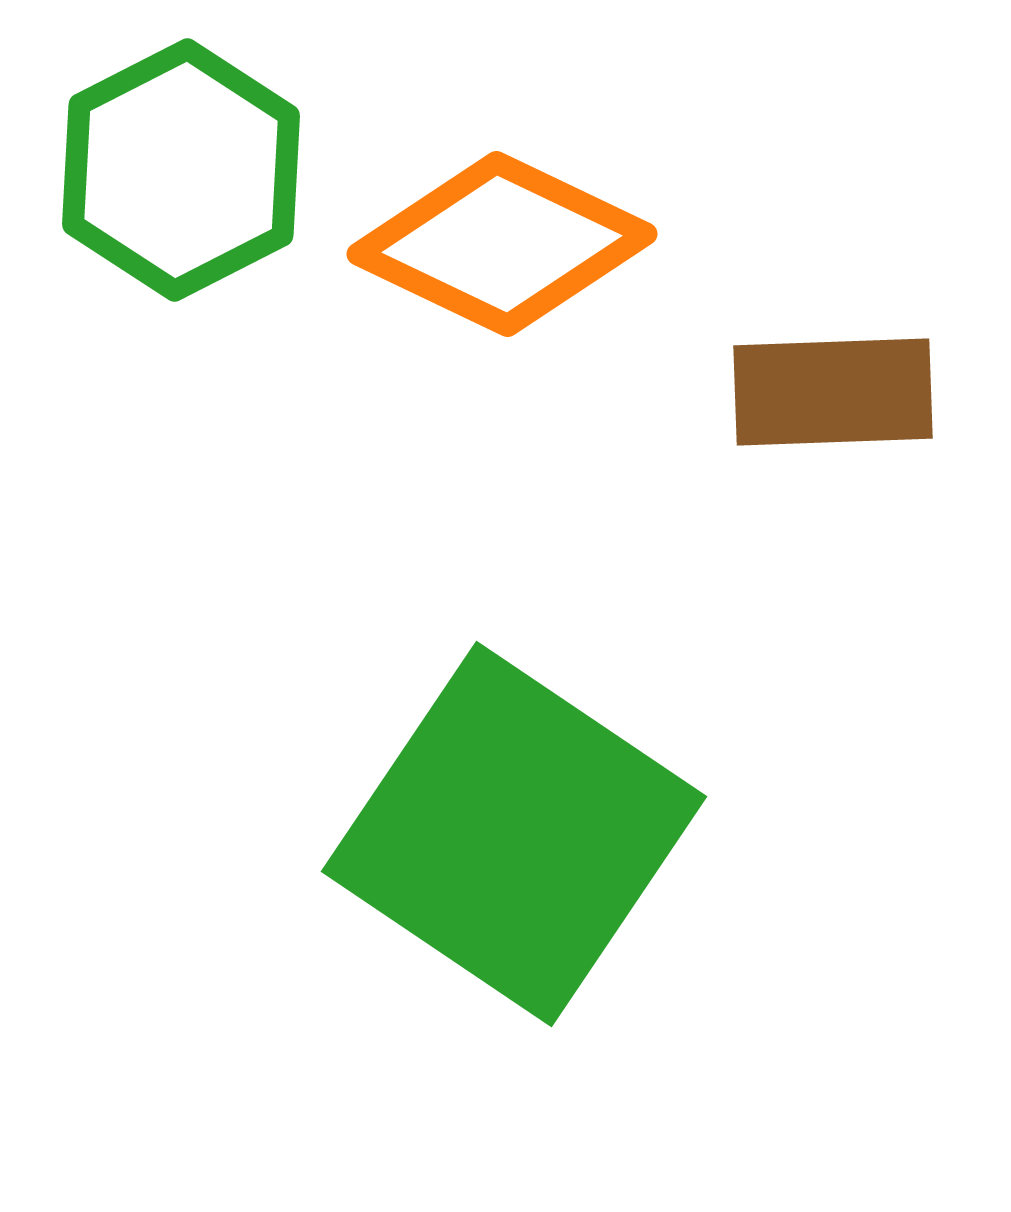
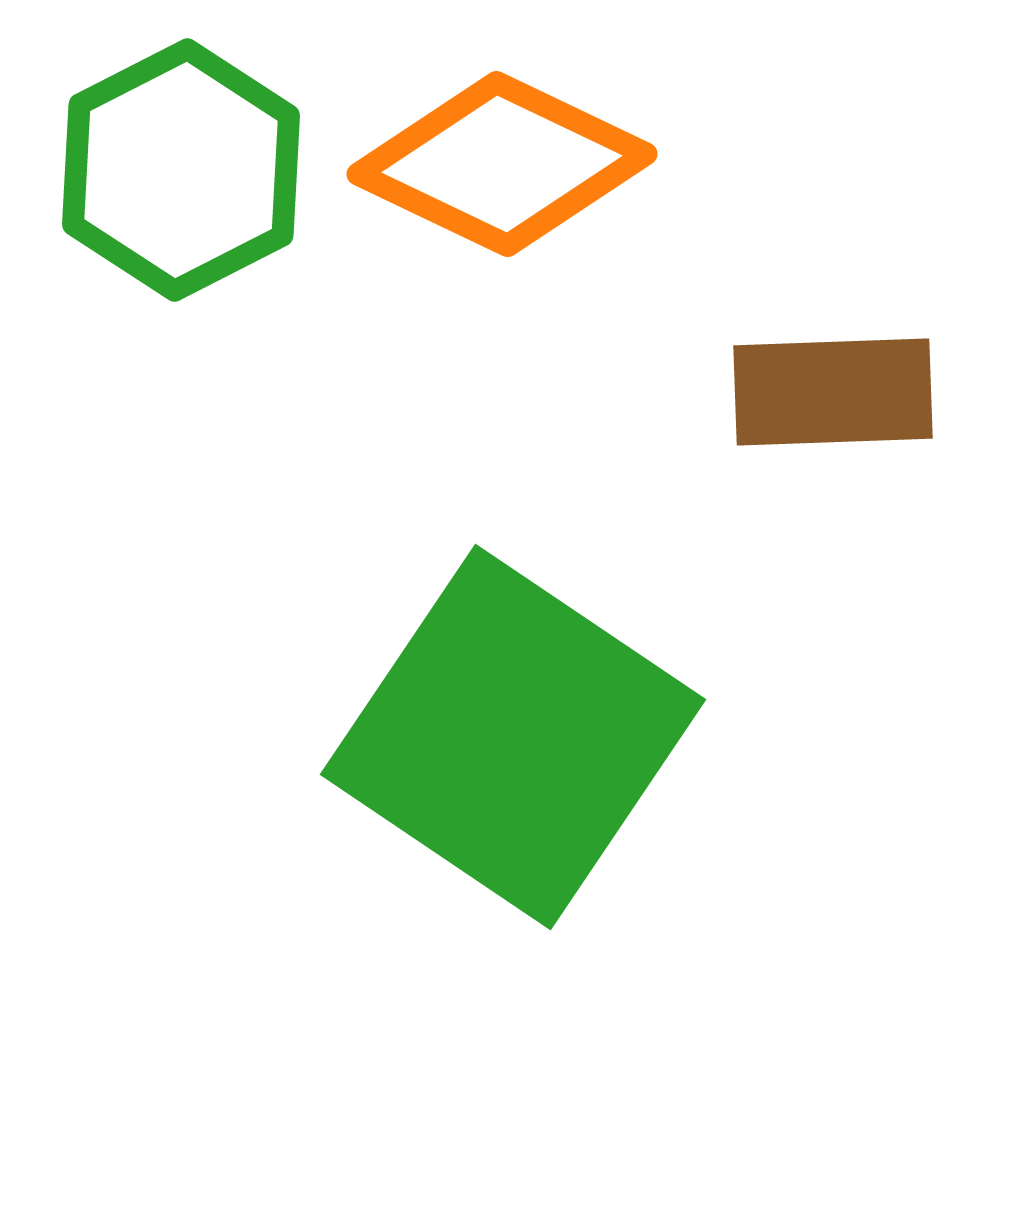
orange diamond: moved 80 px up
green square: moved 1 px left, 97 px up
